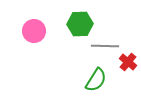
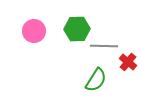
green hexagon: moved 3 px left, 5 px down
gray line: moved 1 px left
